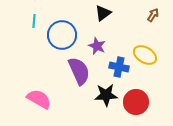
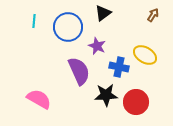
blue circle: moved 6 px right, 8 px up
